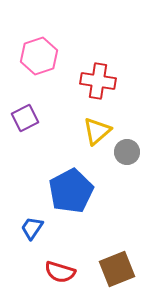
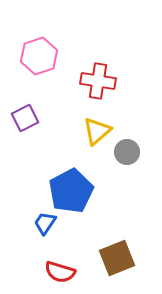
blue trapezoid: moved 13 px right, 5 px up
brown square: moved 11 px up
